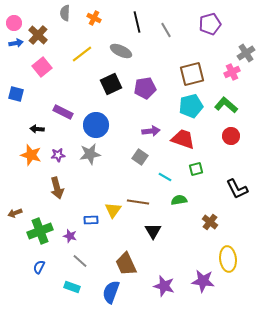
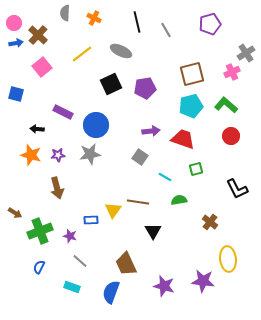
brown arrow at (15, 213): rotated 128 degrees counterclockwise
